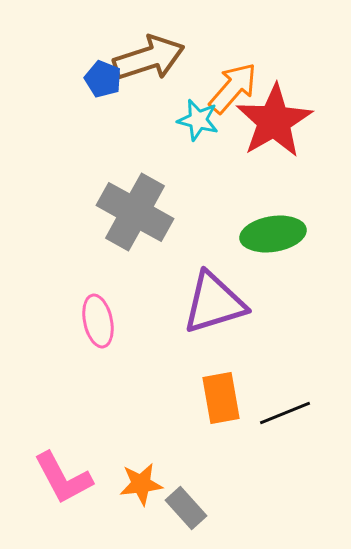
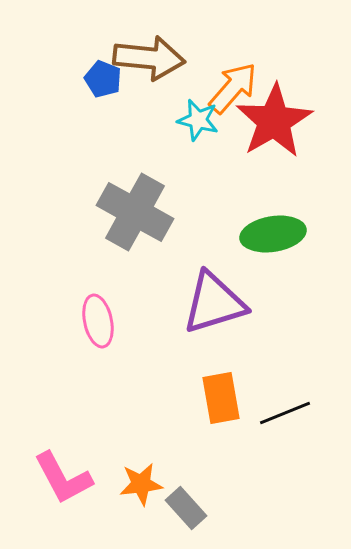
brown arrow: rotated 24 degrees clockwise
